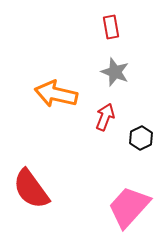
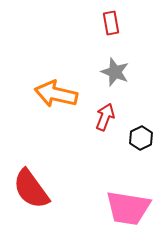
red rectangle: moved 4 px up
pink trapezoid: moved 1 px left, 1 px down; rotated 123 degrees counterclockwise
